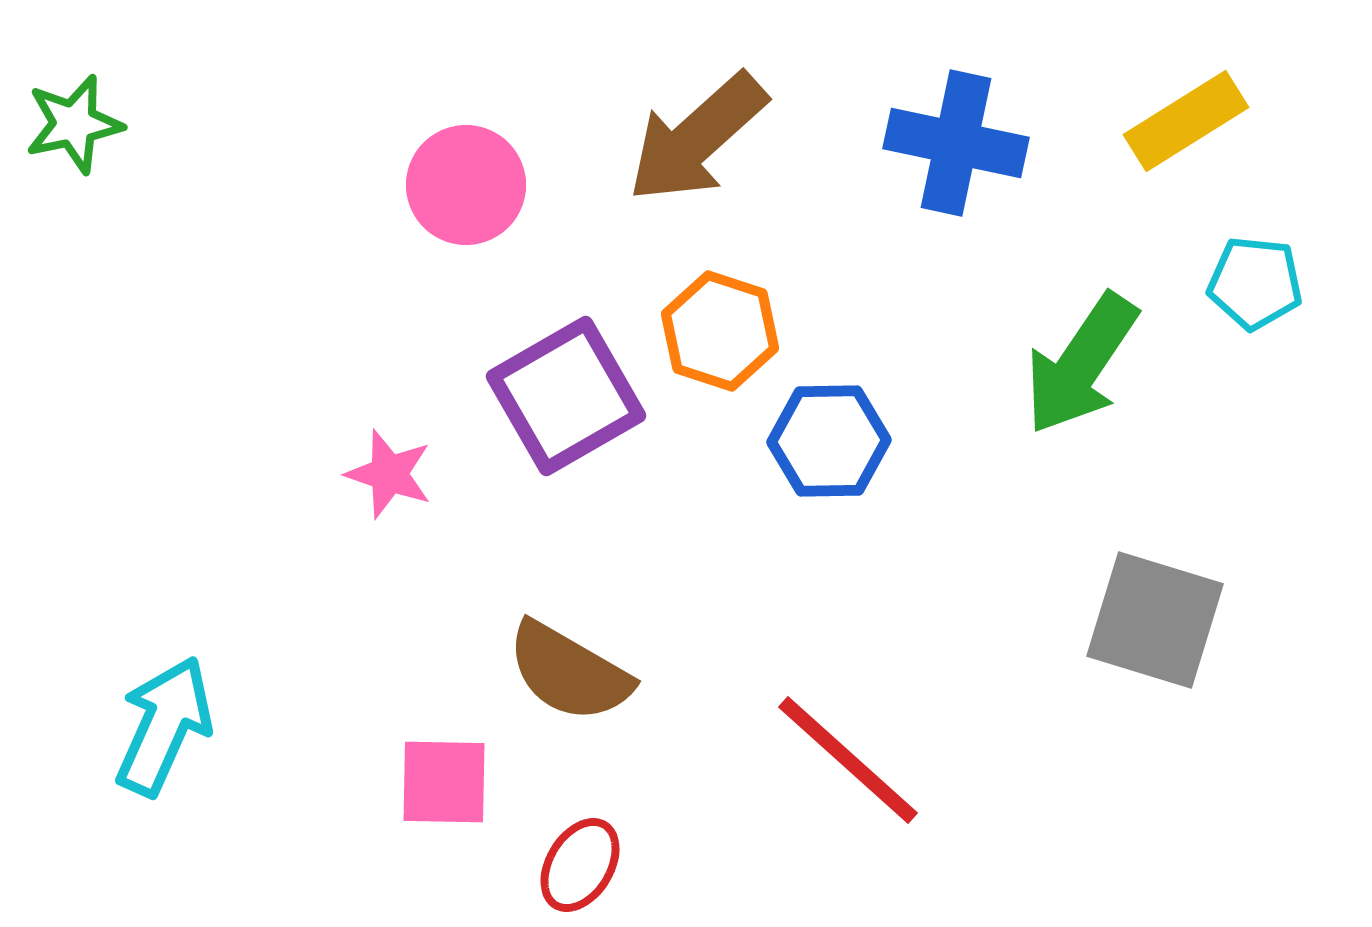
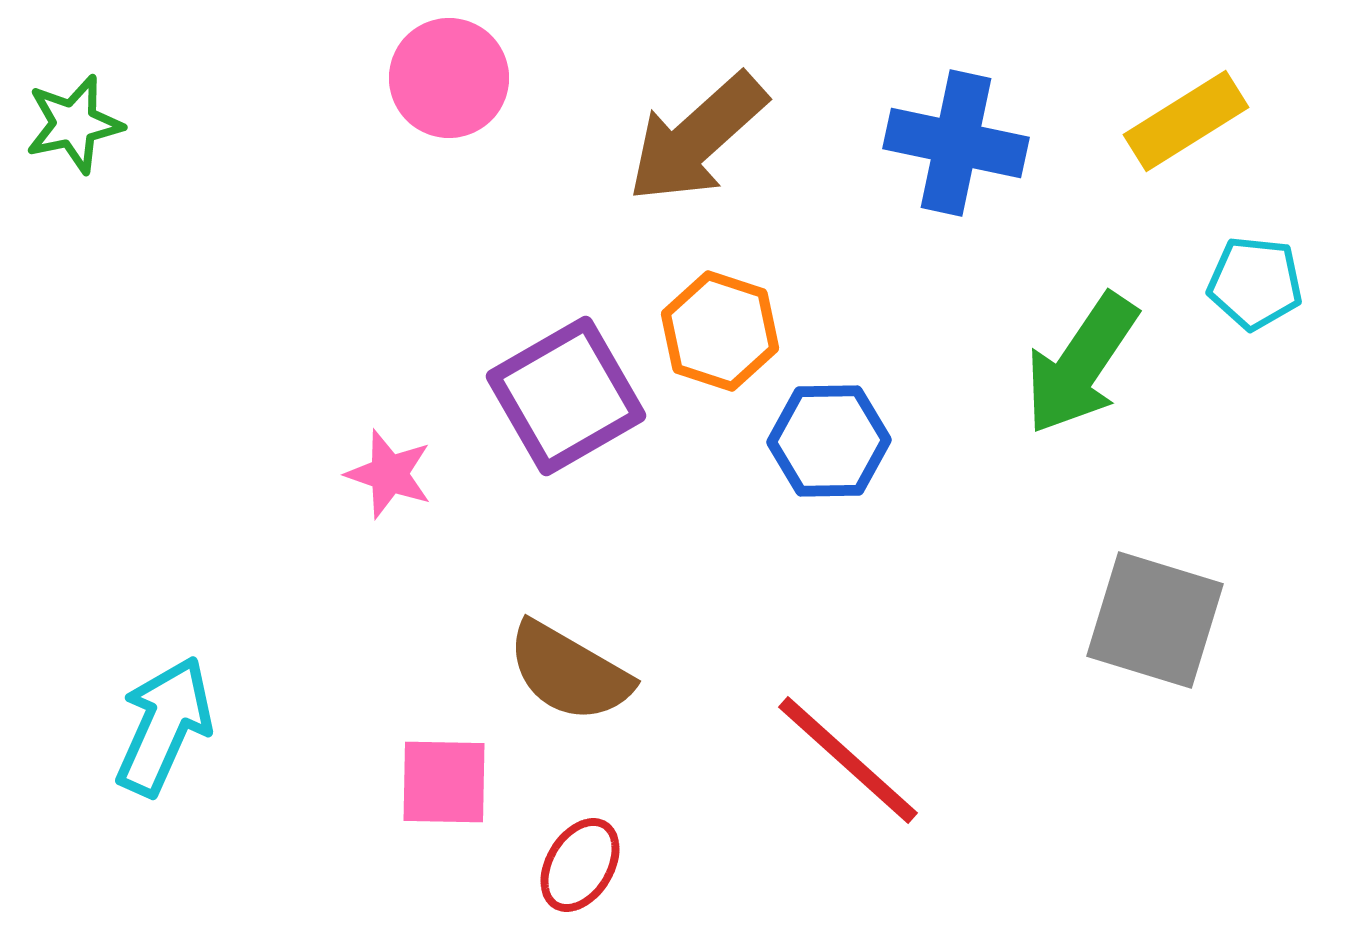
pink circle: moved 17 px left, 107 px up
